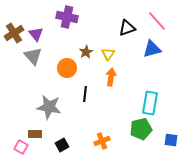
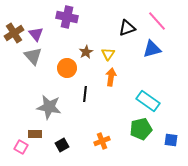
cyan rectangle: moved 2 px left, 2 px up; rotated 65 degrees counterclockwise
